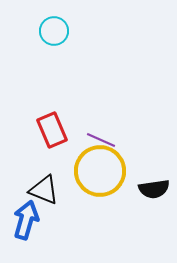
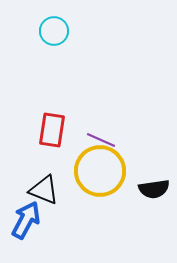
red rectangle: rotated 32 degrees clockwise
blue arrow: rotated 12 degrees clockwise
